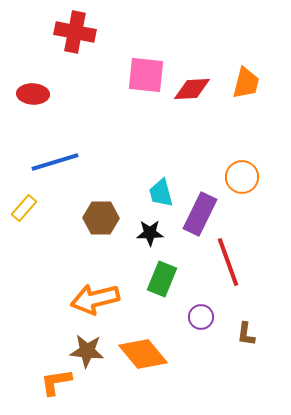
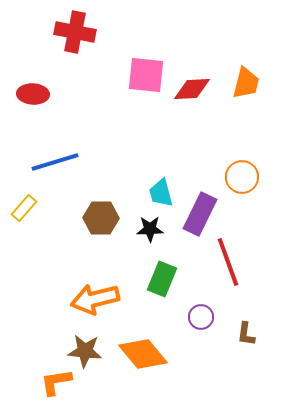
black star: moved 4 px up
brown star: moved 2 px left
